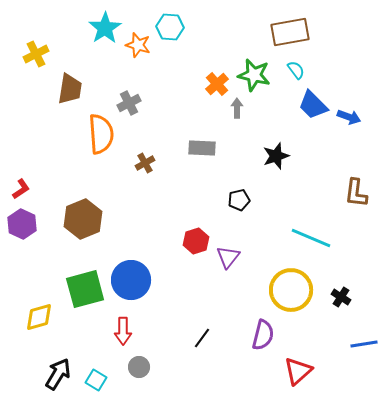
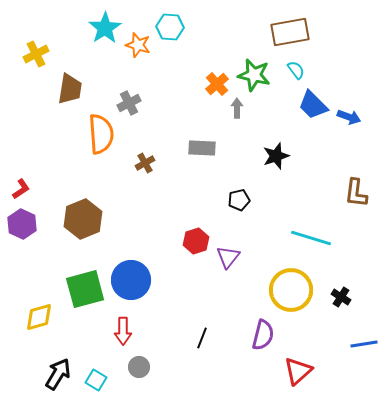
cyan line: rotated 6 degrees counterclockwise
black line: rotated 15 degrees counterclockwise
